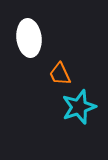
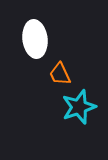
white ellipse: moved 6 px right, 1 px down
